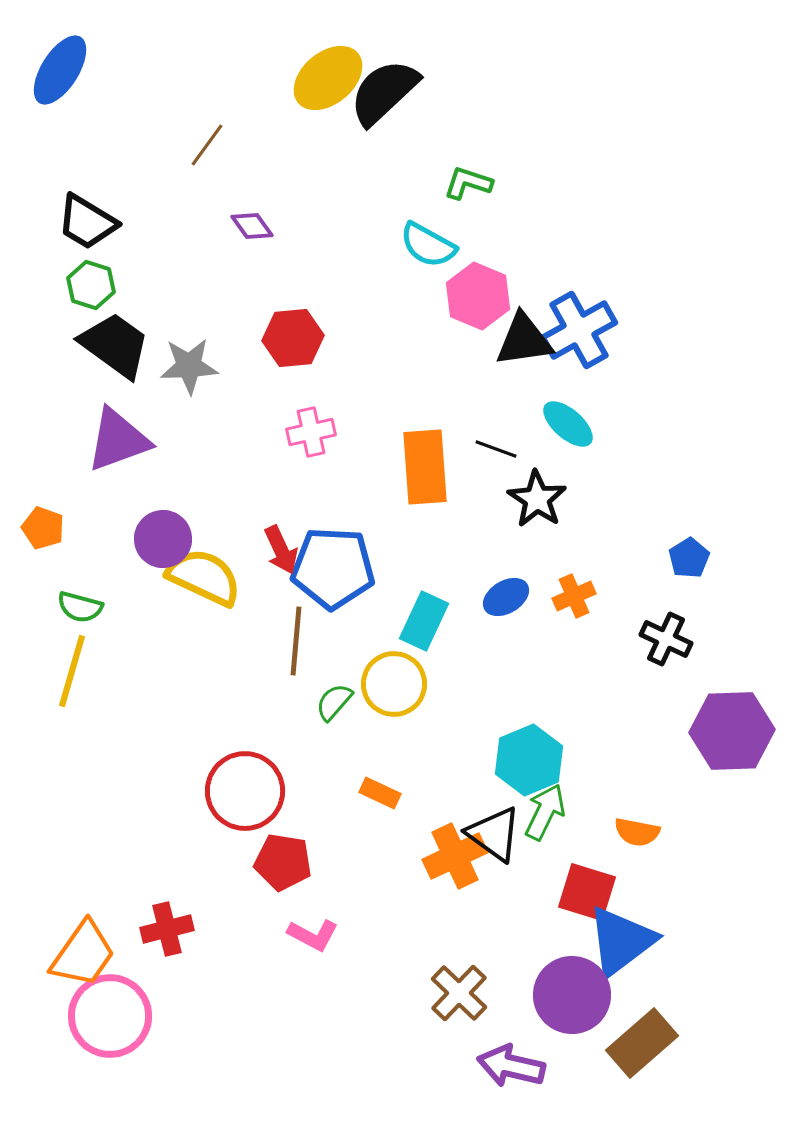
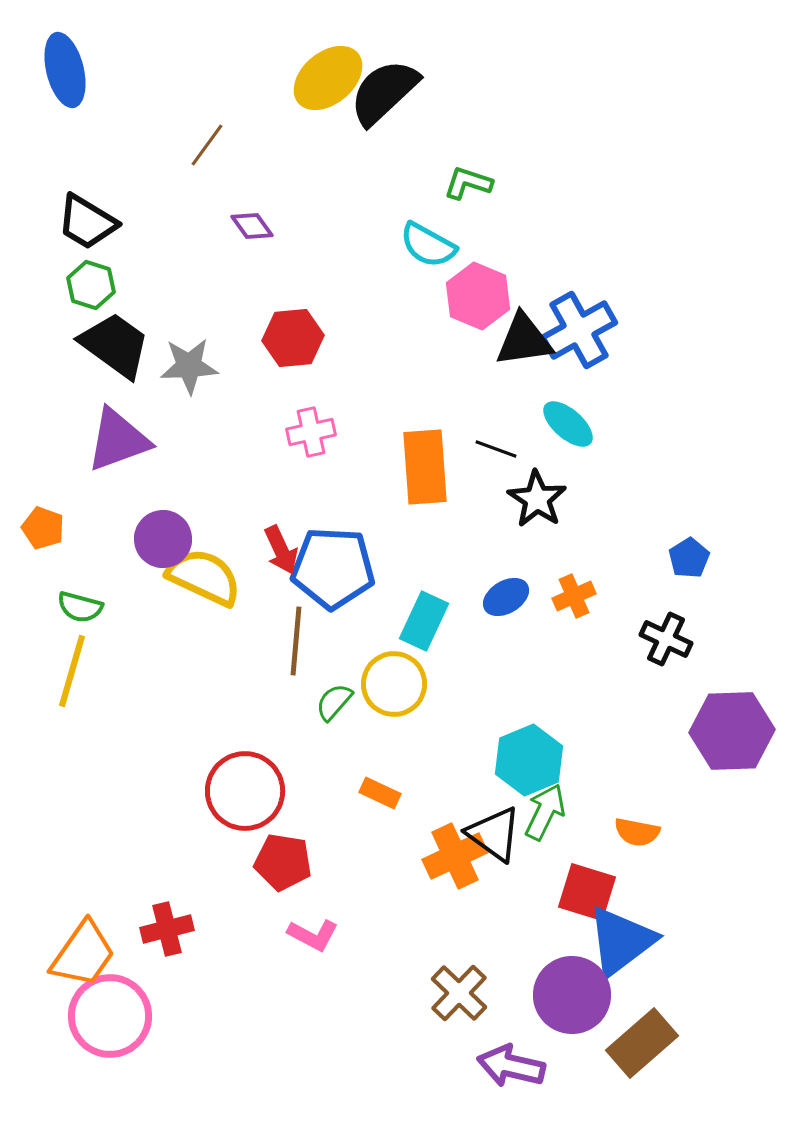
blue ellipse at (60, 70): moved 5 px right; rotated 46 degrees counterclockwise
